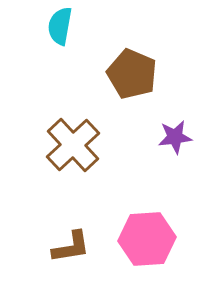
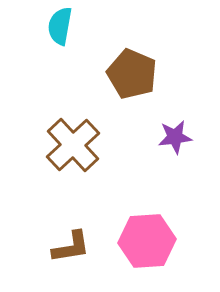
pink hexagon: moved 2 px down
